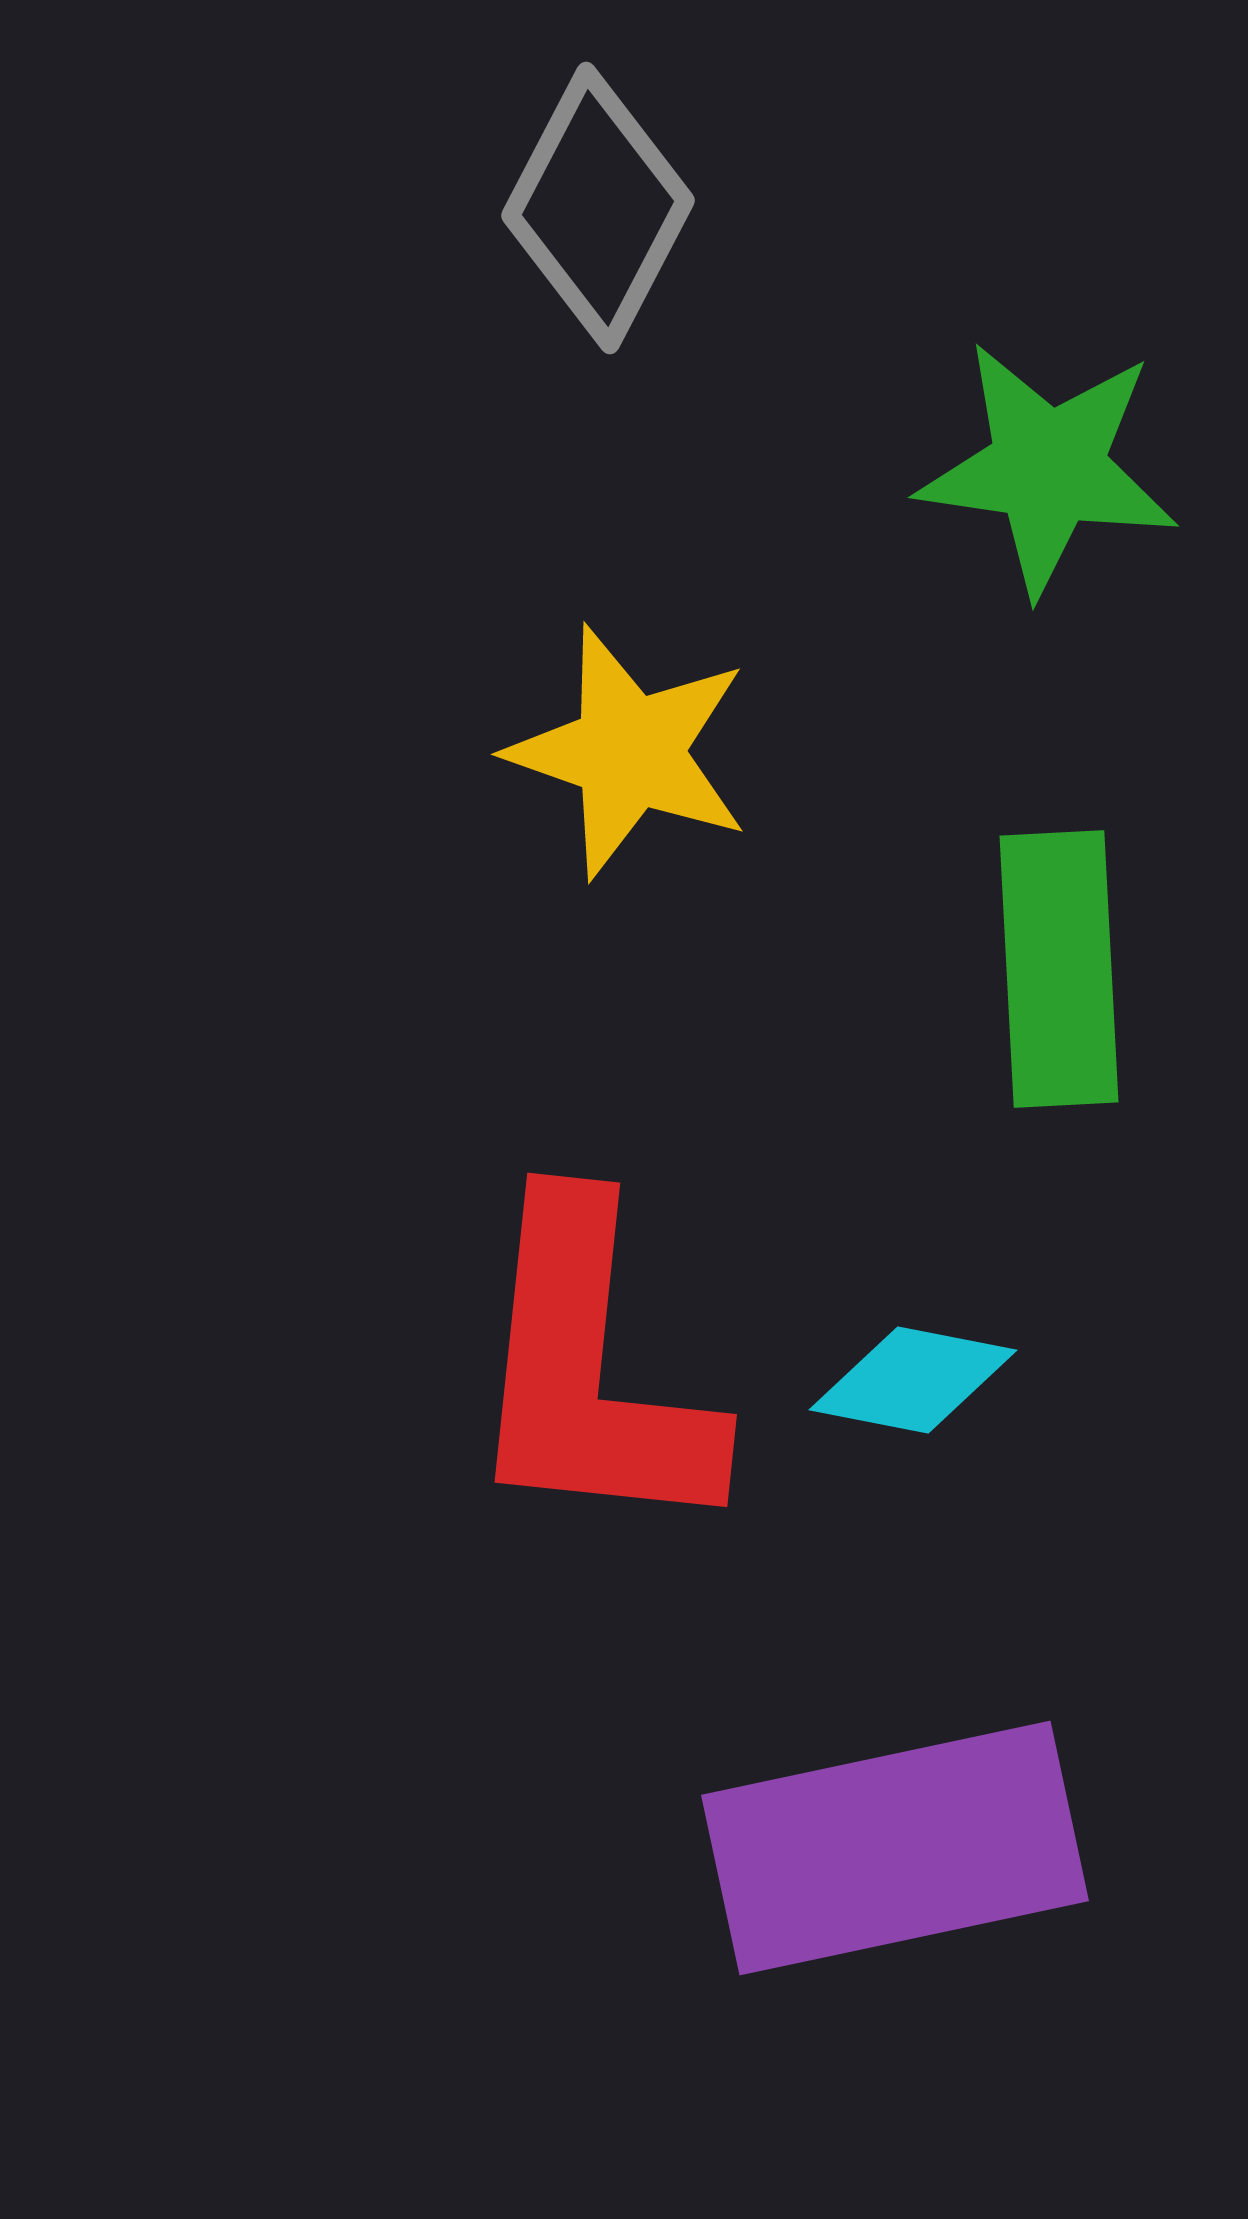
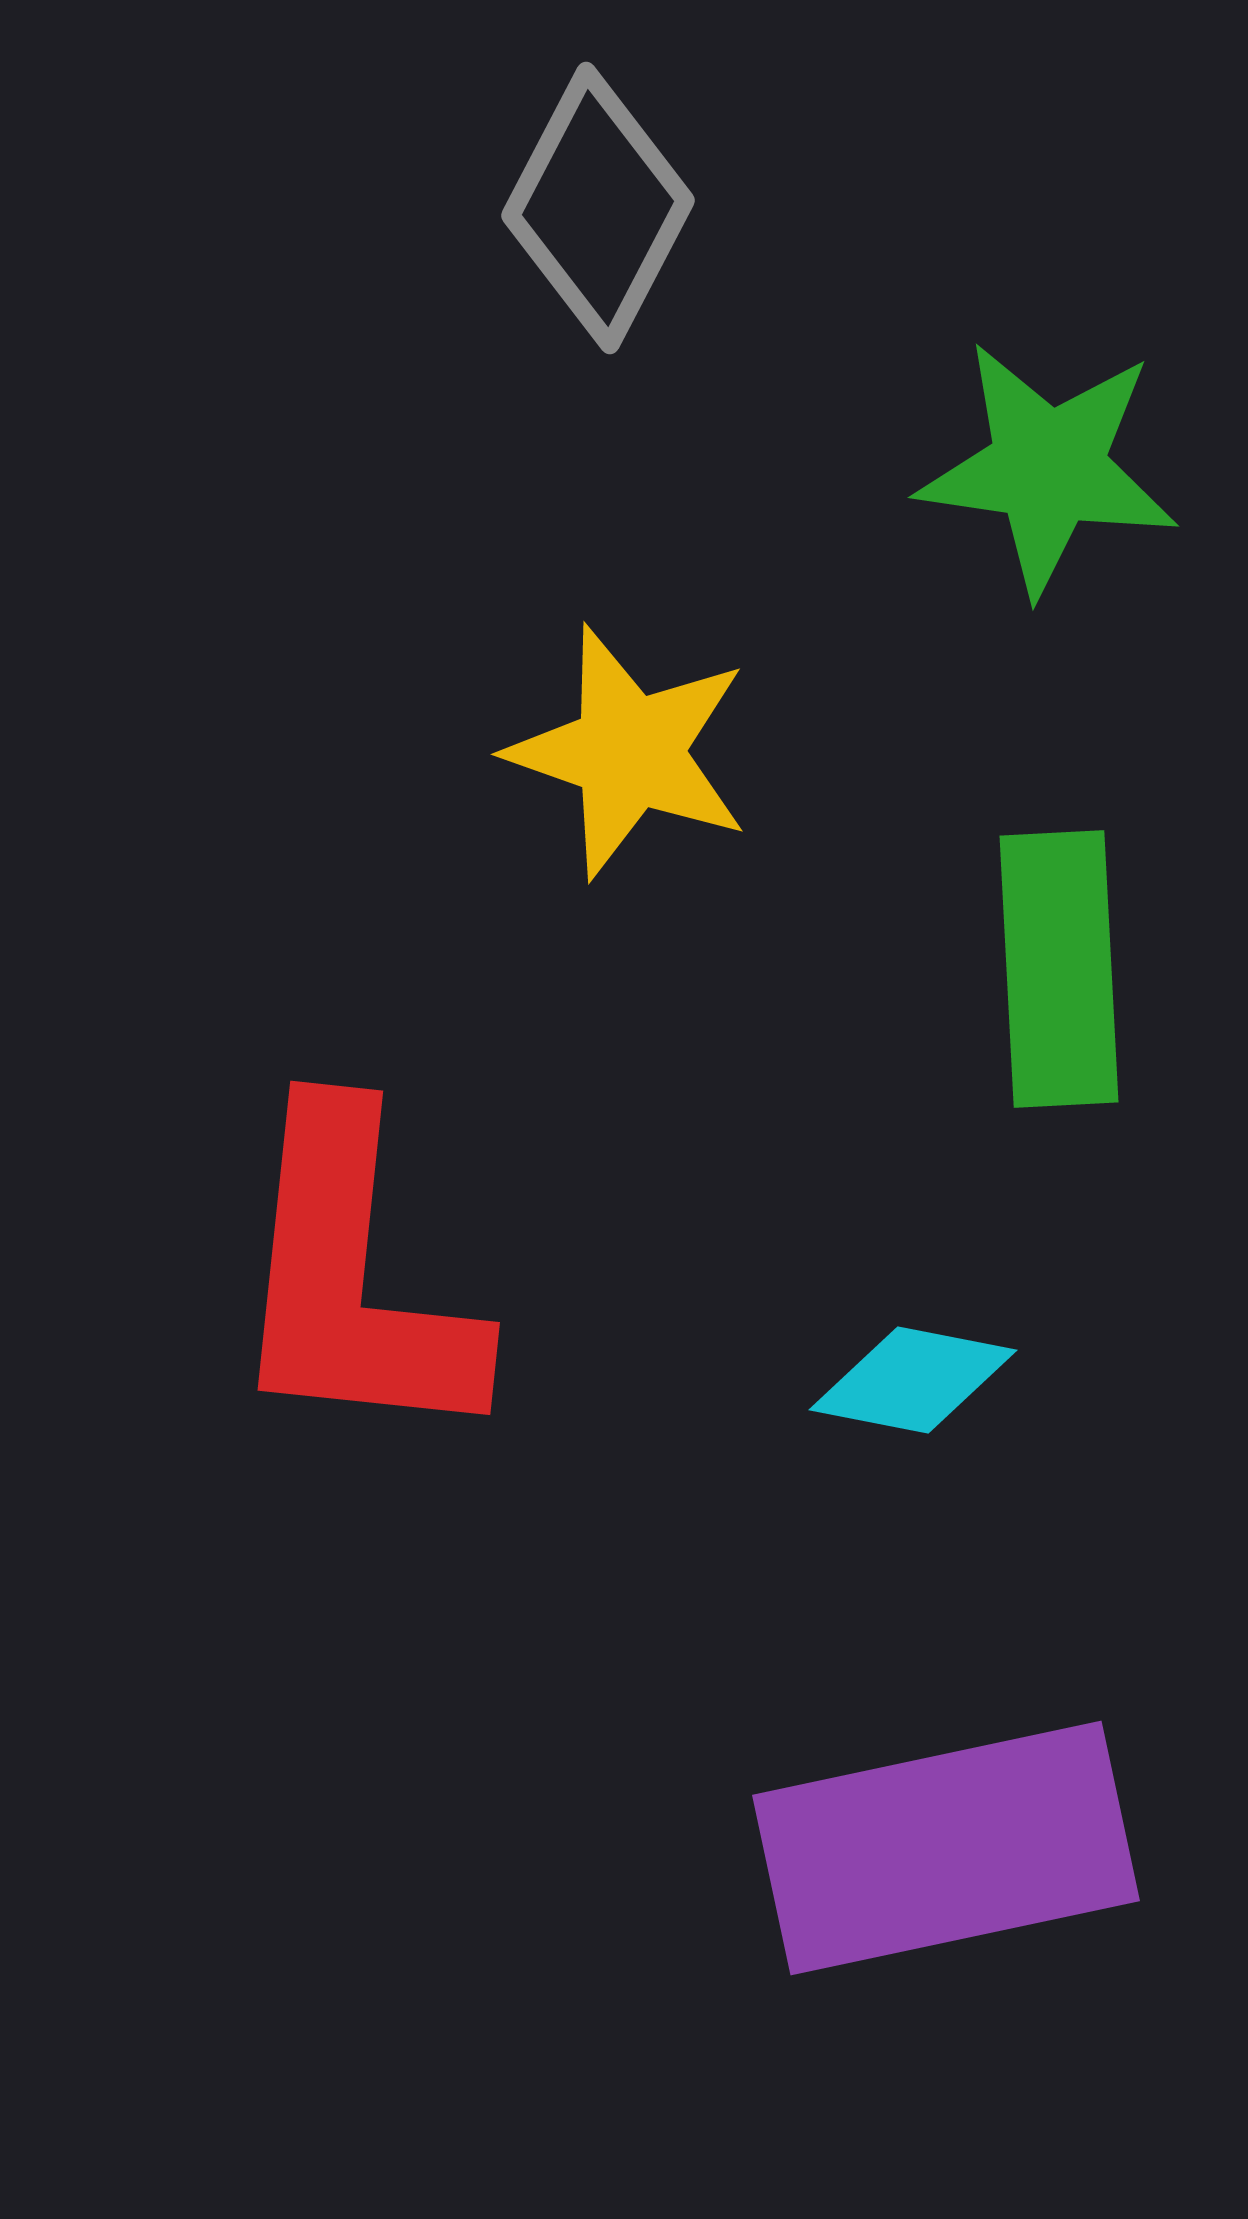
red L-shape: moved 237 px left, 92 px up
purple rectangle: moved 51 px right
